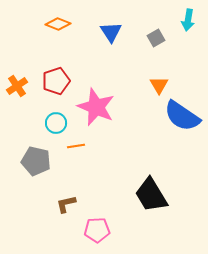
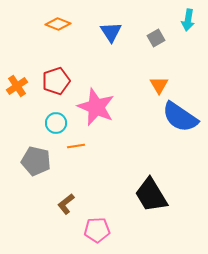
blue semicircle: moved 2 px left, 1 px down
brown L-shape: rotated 25 degrees counterclockwise
